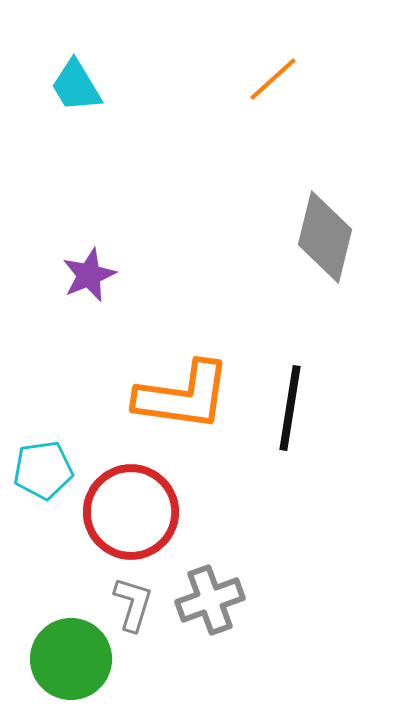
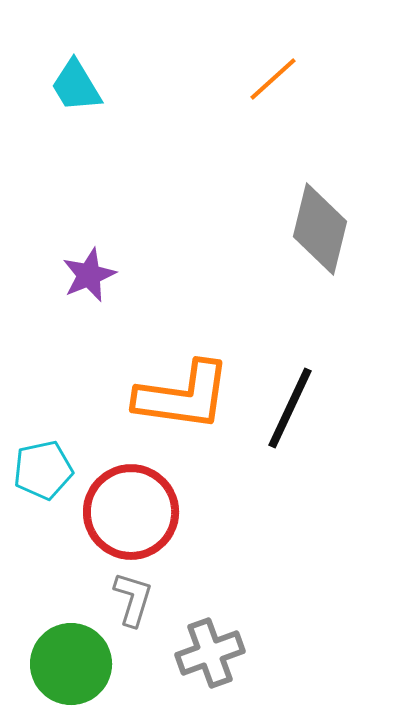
gray diamond: moved 5 px left, 8 px up
black line: rotated 16 degrees clockwise
cyan pentagon: rotated 4 degrees counterclockwise
gray cross: moved 53 px down
gray L-shape: moved 5 px up
green circle: moved 5 px down
